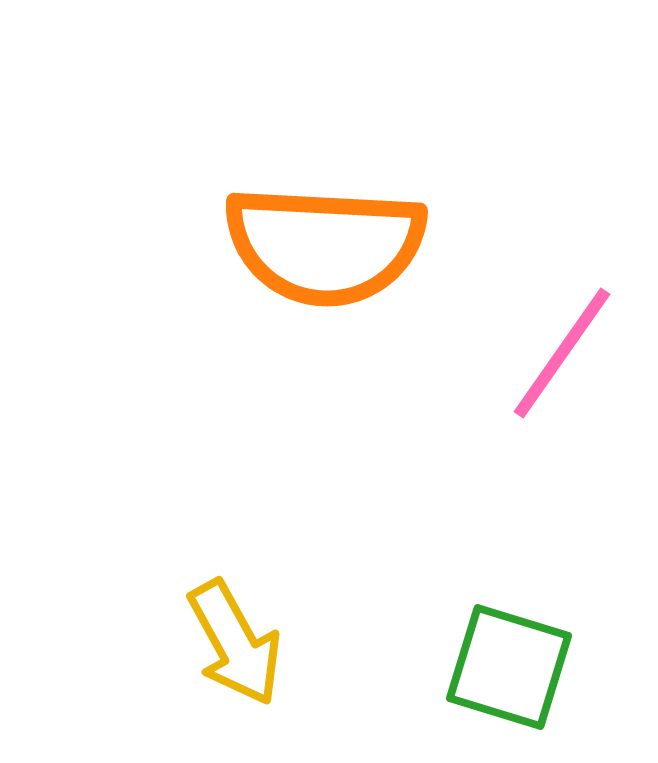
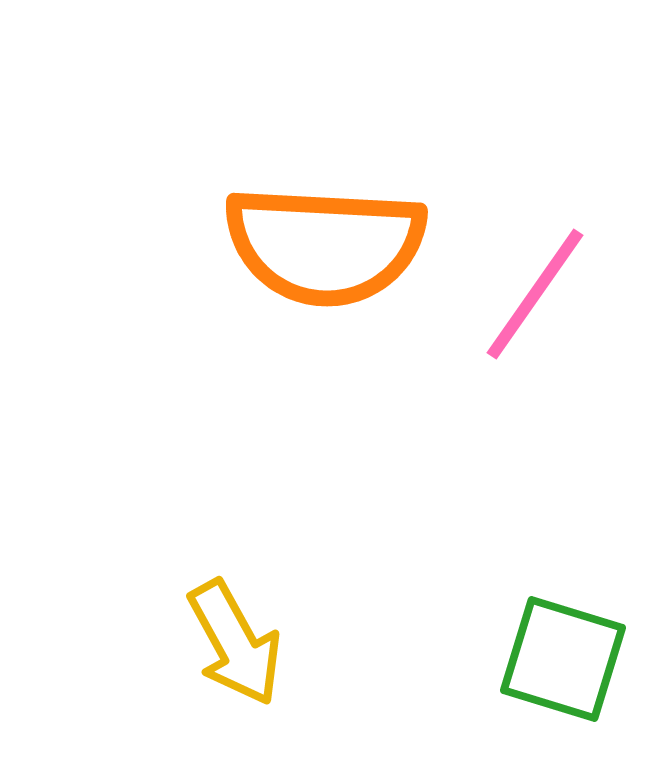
pink line: moved 27 px left, 59 px up
green square: moved 54 px right, 8 px up
